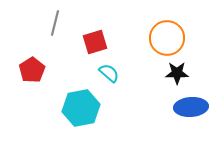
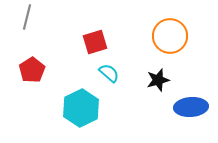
gray line: moved 28 px left, 6 px up
orange circle: moved 3 px right, 2 px up
black star: moved 19 px left, 7 px down; rotated 15 degrees counterclockwise
cyan hexagon: rotated 15 degrees counterclockwise
